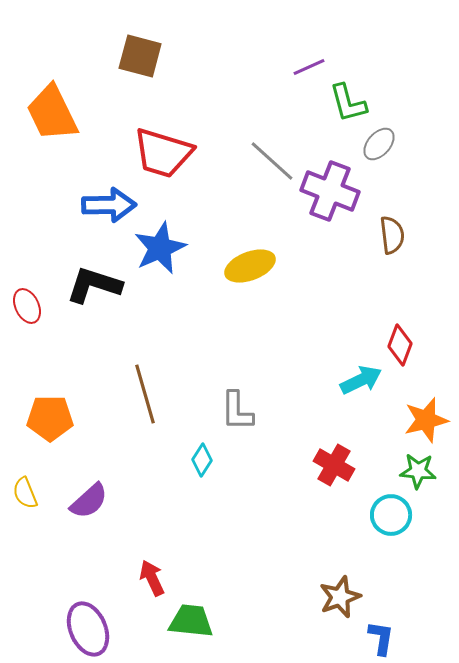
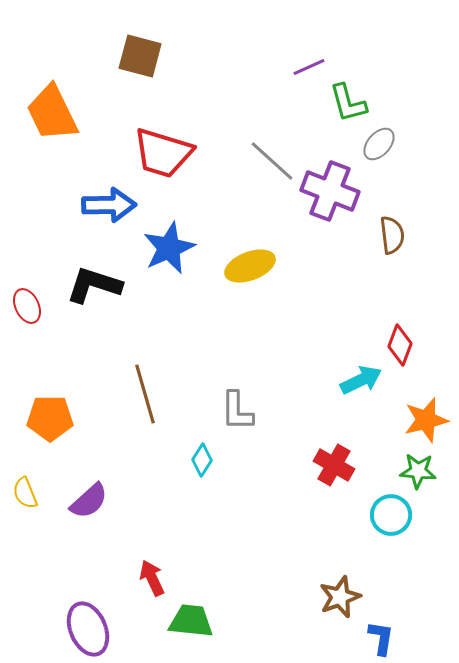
blue star: moved 9 px right
